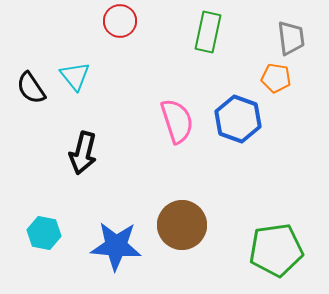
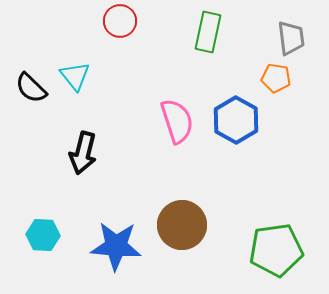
black semicircle: rotated 12 degrees counterclockwise
blue hexagon: moved 2 px left, 1 px down; rotated 9 degrees clockwise
cyan hexagon: moved 1 px left, 2 px down; rotated 8 degrees counterclockwise
